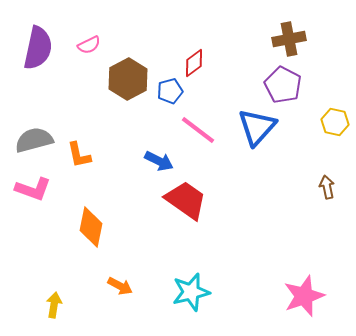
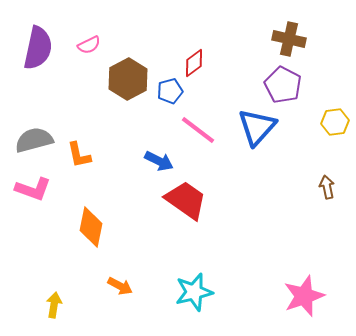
brown cross: rotated 24 degrees clockwise
yellow hexagon: rotated 20 degrees counterclockwise
cyan star: moved 3 px right
